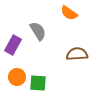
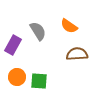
orange semicircle: moved 13 px down
green square: moved 1 px right, 2 px up
